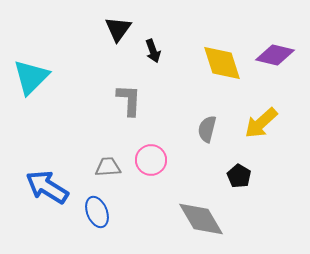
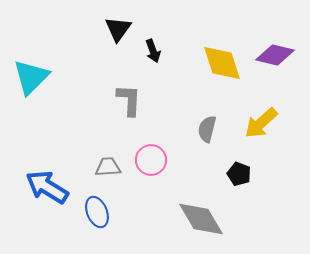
black pentagon: moved 2 px up; rotated 10 degrees counterclockwise
